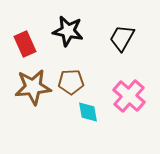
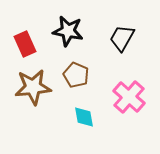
brown pentagon: moved 5 px right, 7 px up; rotated 25 degrees clockwise
pink cross: moved 1 px down
cyan diamond: moved 4 px left, 5 px down
